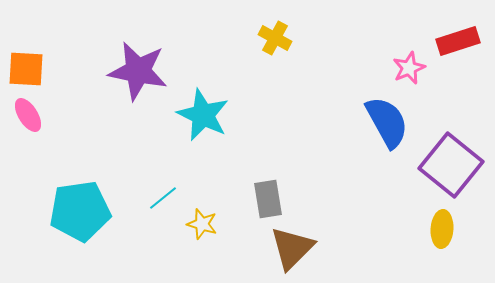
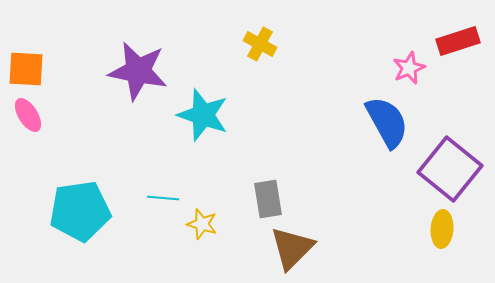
yellow cross: moved 15 px left, 6 px down
cyan star: rotated 6 degrees counterclockwise
purple square: moved 1 px left, 4 px down
cyan line: rotated 44 degrees clockwise
